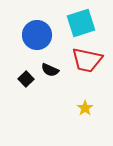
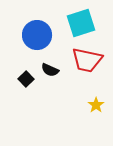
yellow star: moved 11 px right, 3 px up
